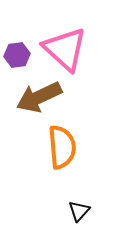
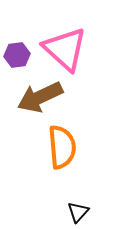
brown arrow: moved 1 px right
black triangle: moved 1 px left, 1 px down
